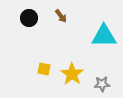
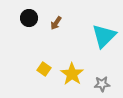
brown arrow: moved 5 px left, 7 px down; rotated 72 degrees clockwise
cyan triangle: rotated 44 degrees counterclockwise
yellow square: rotated 24 degrees clockwise
